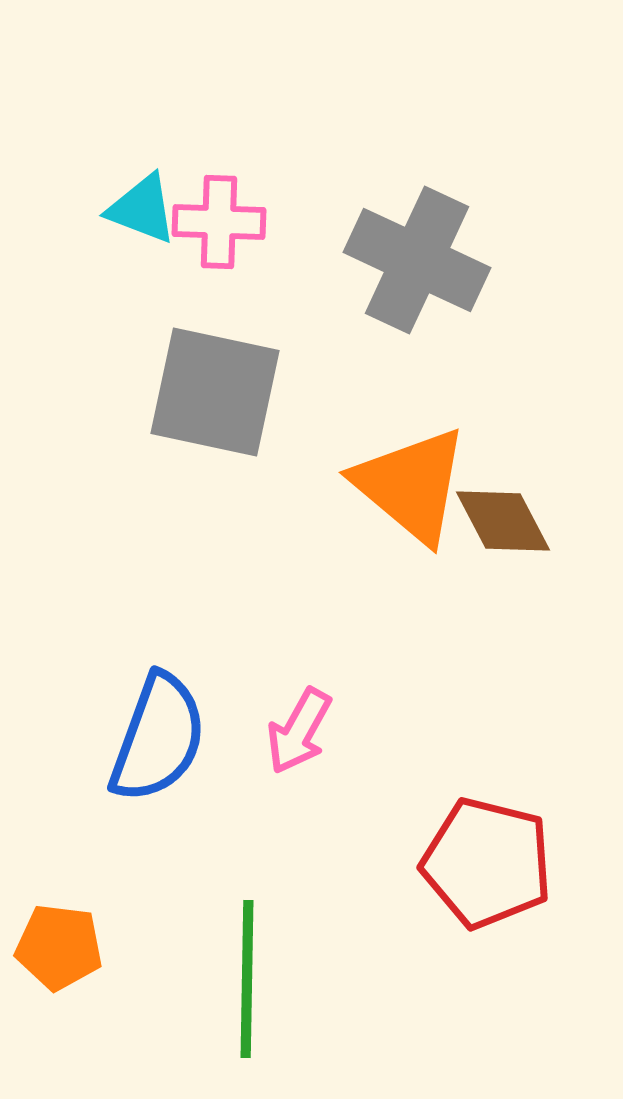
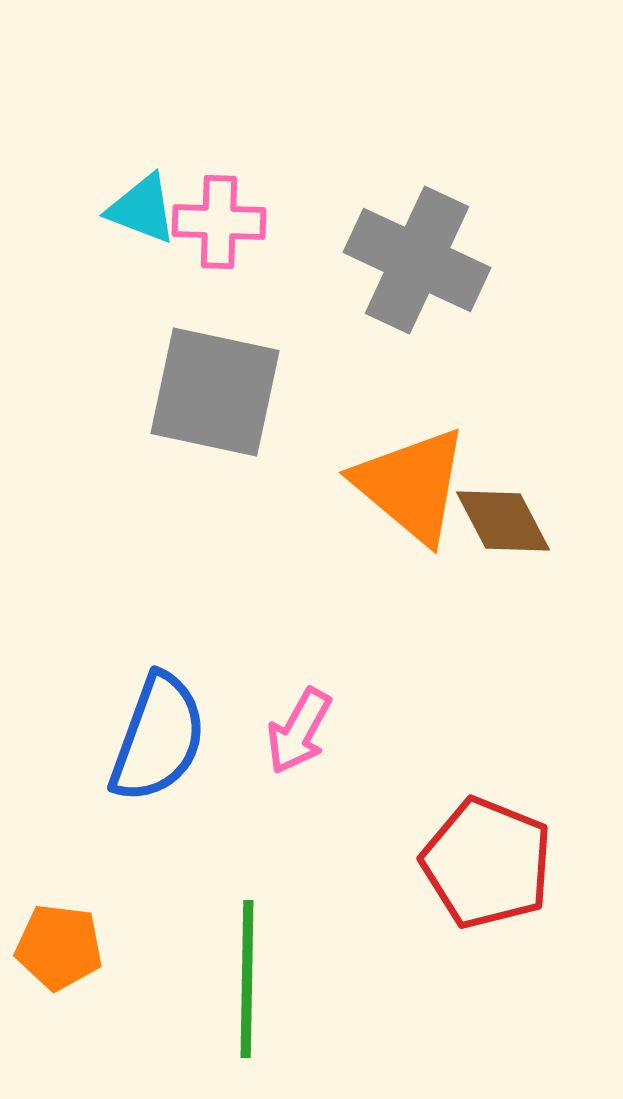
red pentagon: rotated 8 degrees clockwise
